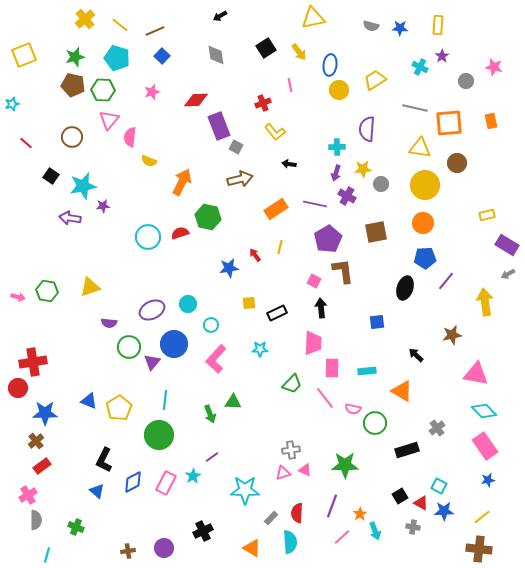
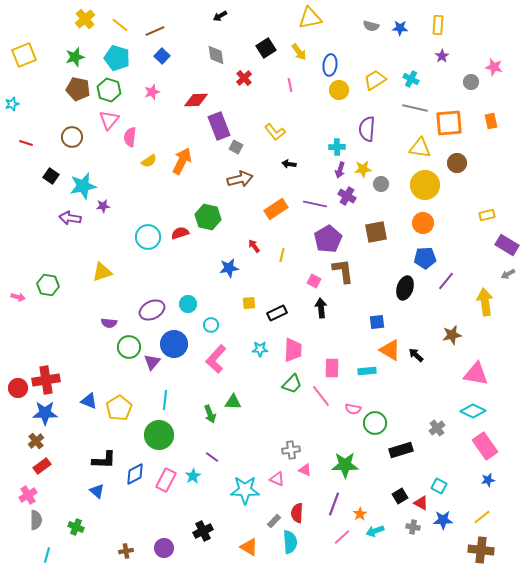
yellow triangle at (313, 18): moved 3 px left
cyan cross at (420, 67): moved 9 px left, 12 px down
gray circle at (466, 81): moved 5 px right, 1 px down
brown pentagon at (73, 85): moved 5 px right, 4 px down
green hexagon at (103, 90): moved 6 px right; rotated 15 degrees clockwise
red cross at (263, 103): moved 19 px left, 25 px up; rotated 21 degrees counterclockwise
red line at (26, 143): rotated 24 degrees counterclockwise
yellow semicircle at (149, 161): rotated 56 degrees counterclockwise
purple arrow at (336, 173): moved 4 px right, 3 px up
orange arrow at (182, 182): moved 21 px up
yellow line at (280, 247): moved 2 px right, 8 px down
red arrow at (255, 255): moved 1 px left, 9 px up
yellow triangle at (90, 287): moved 12 px right, 15 px up
green hexagon at (47, 291): moved 1 px right, 6 px up
pink trapezoid at (313, 343): moved 20 px left, 7 px down
red cross at (33, 362): moved 13 px right, 18 px down
orange triangle at (402, 391): moved 12 px left, 41 px up
pink line at (325, 398): moved 4 px left, 2 px up
cyan diamond at (484, 411): moved 11 px left; rotated 20 degrees counterclockwise
black rectangle at (407, 450): moved 6 px left
purple line at (212, 457): rotated 72 degrees clockwise
black L-shape at (104, 460): rotated 115 degrees counterclockwise
pink triangle at (283, 473): moved 6 px left, 6 px down; rotated 42 degrees clockwise
blue diamond at (133, 482): moved 2 px right, 8 px up
pink rectangle at (166, 483): moved 3 px up
purple line at (332, 506): moved 2 px right, 2 px up
blue star at (444, 511): moved 1 px left, 9 px down
gray rectangle at (271, 518): moved 3 px right, 3 px down
cyan arrow at (375, 531): rotated 90 degrees clockwise
orange triangle at (252, 548): moved 3 px left, 1 px up
brown cross at (479, 549): moved 2 px right, 1 px down
brown cross at (128, 551): moved 2 px left
